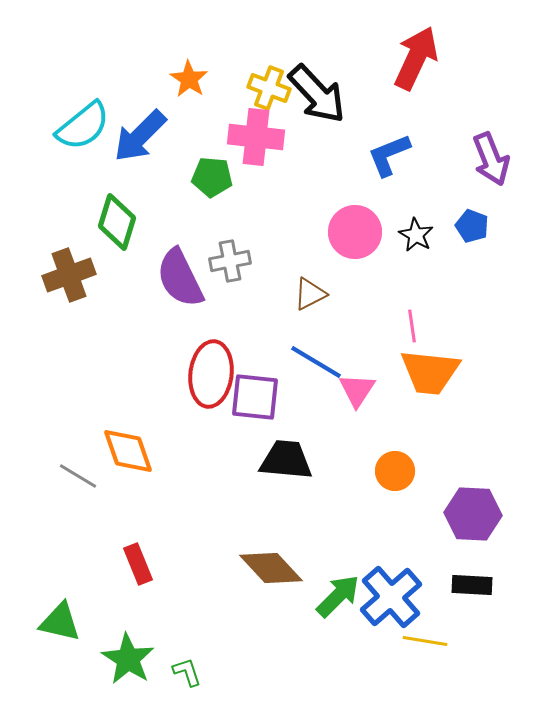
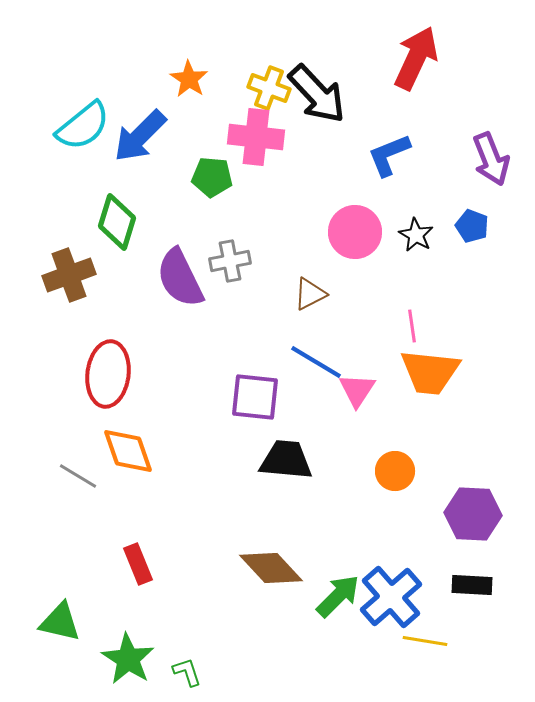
red ellipse: moved 103 px left
